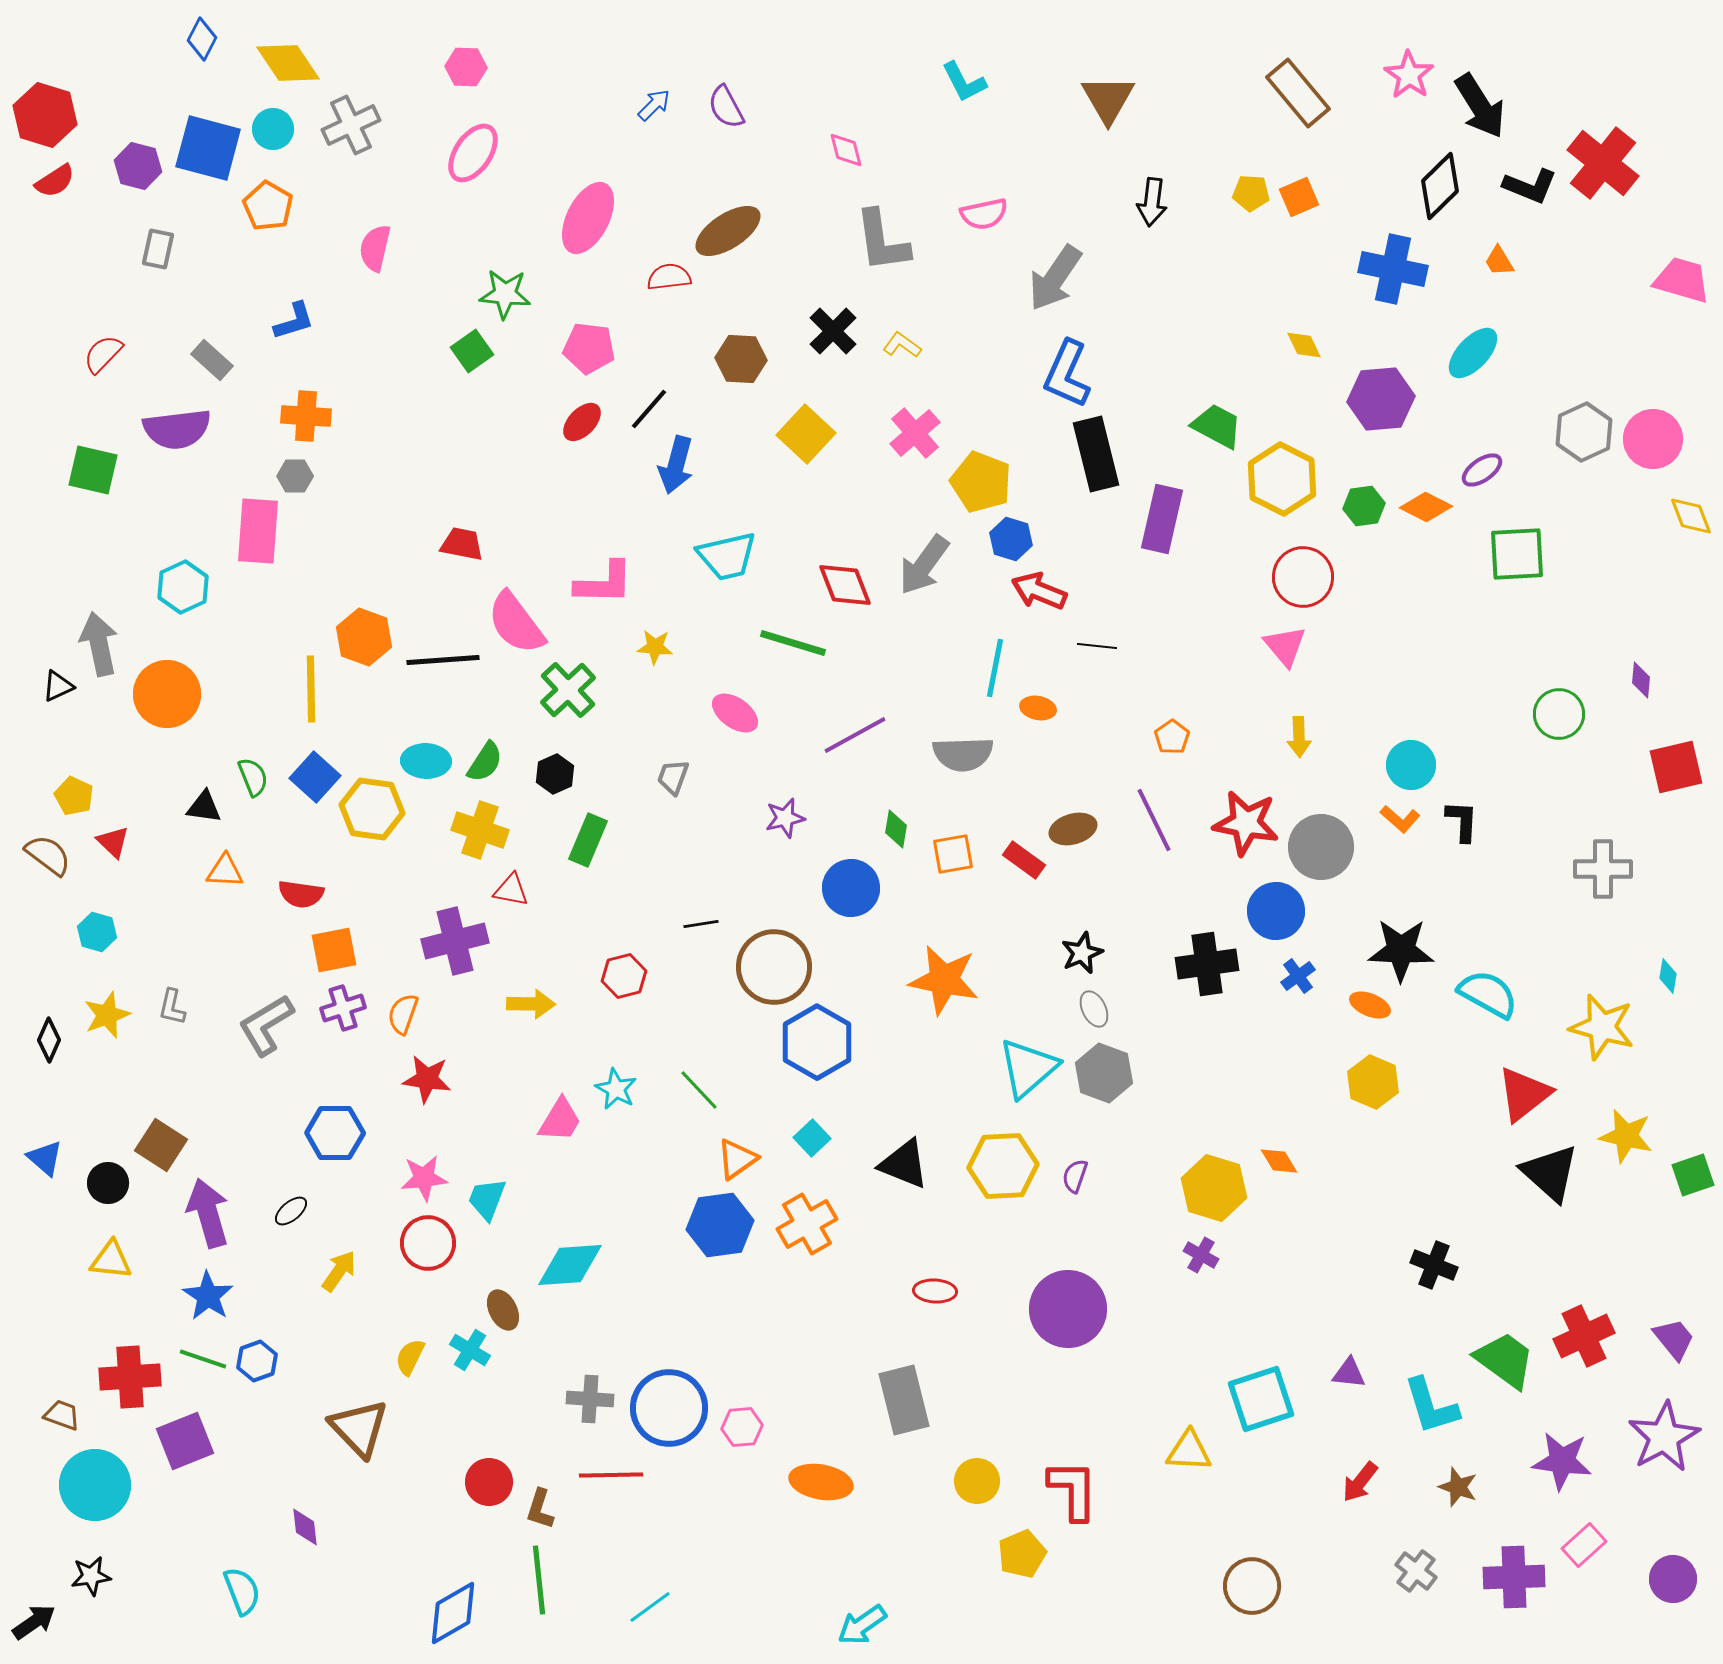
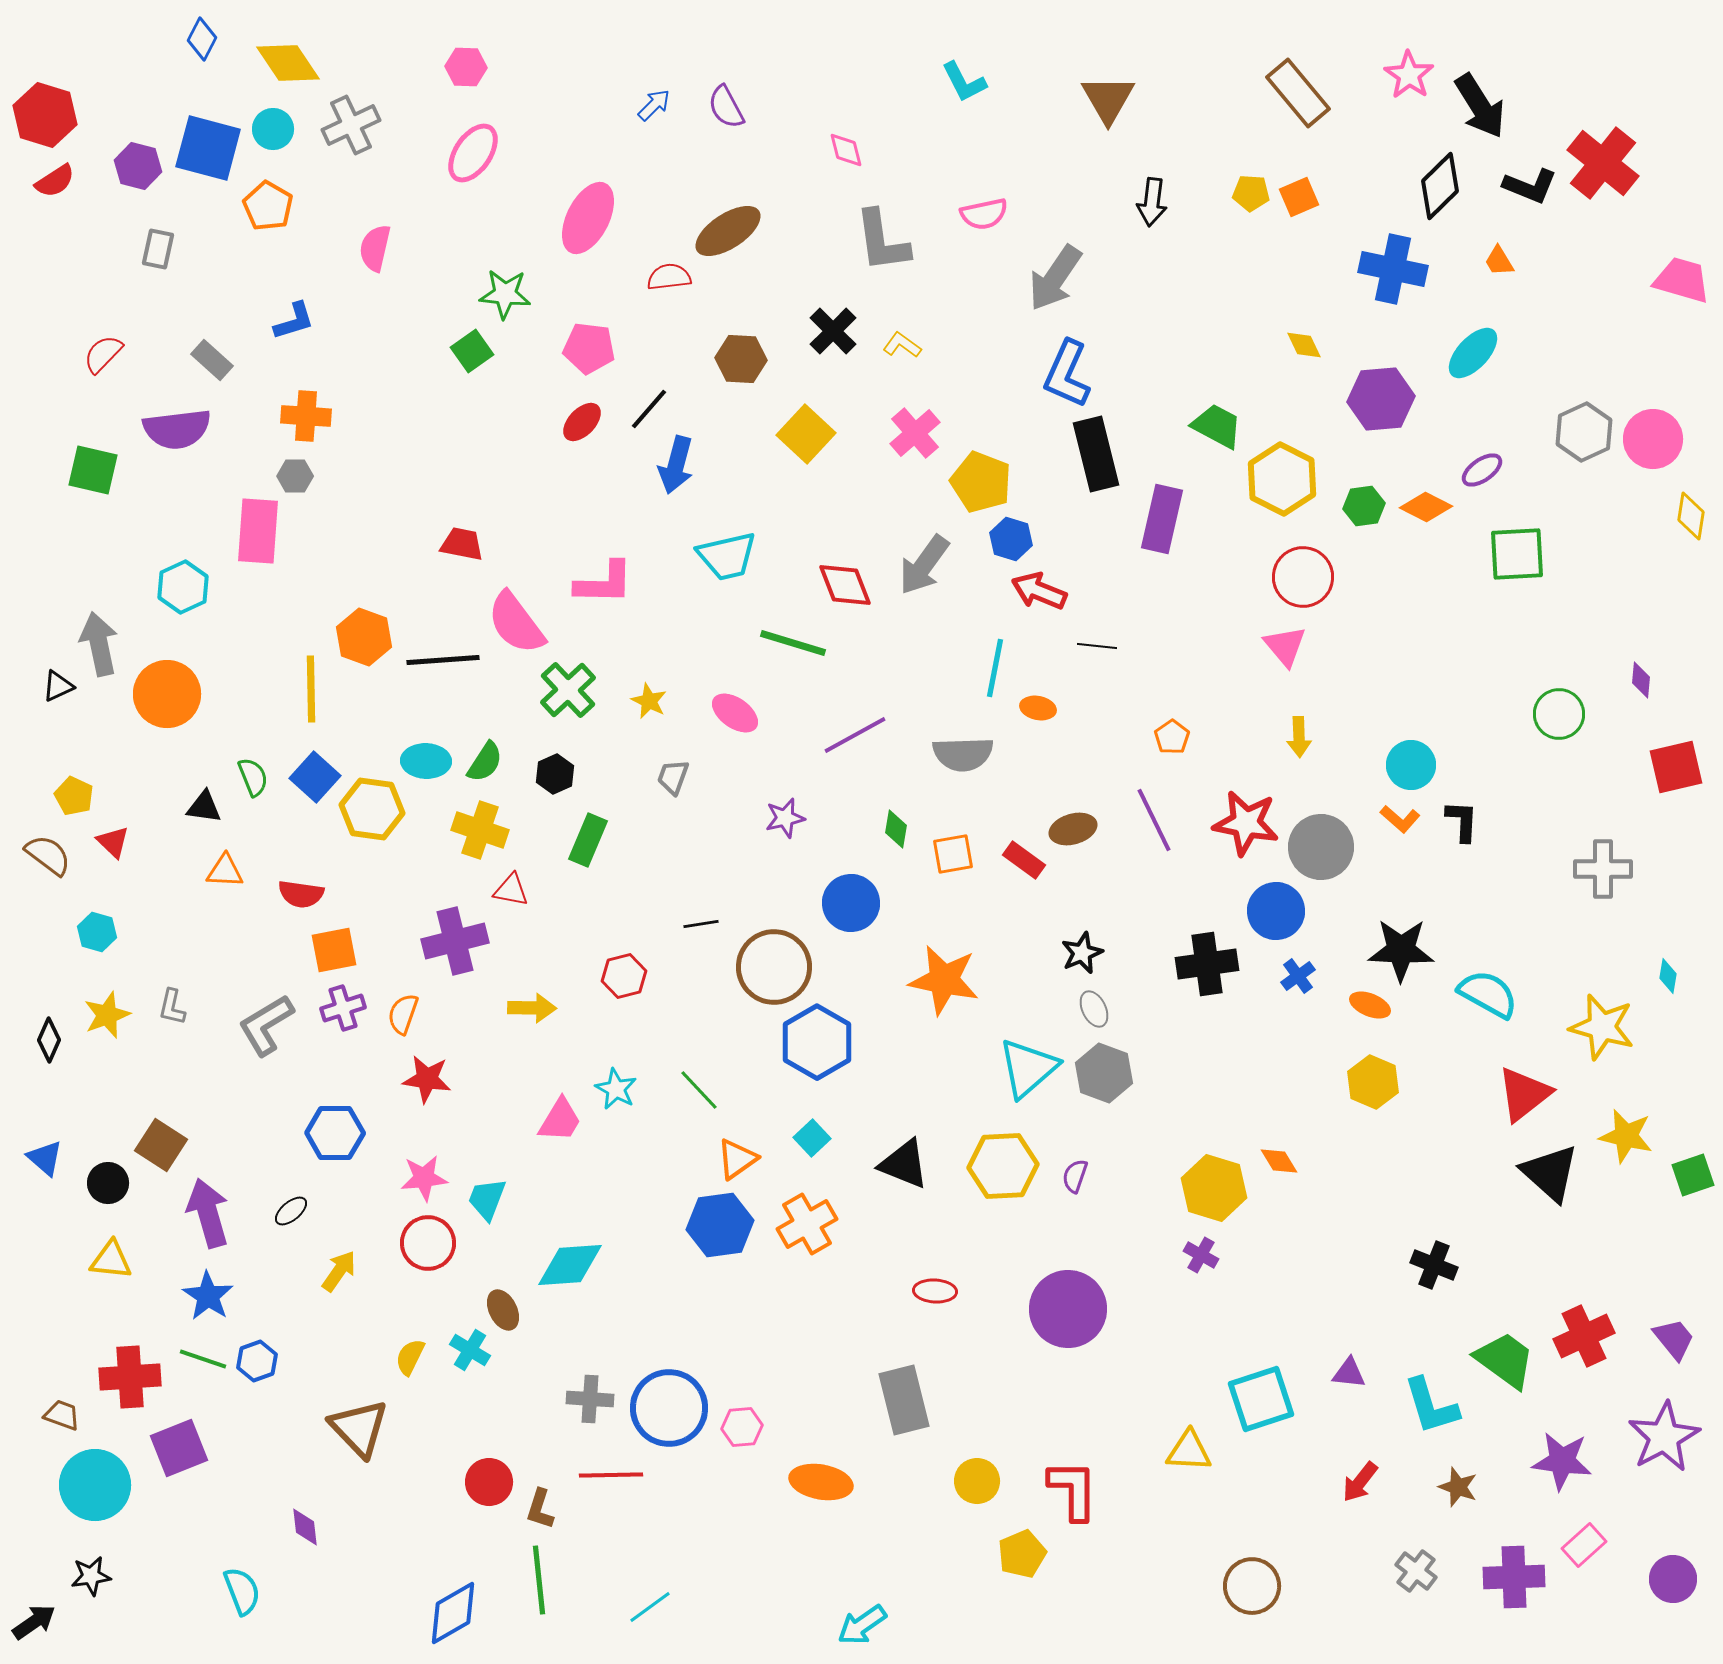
yellow diamond at (1691, 516): rotated 30 degrees clockwise
yellow star at (655, 647): moved 6 px left, 54 px down; rotated 21 degrees clockwise
blue circle at (851, 888): moved 15 px down
yellow arrow at (531, 1004): moved 1 px right, 4 px down
purple square at (185, 1441): moved 6 px left, 7 px down
